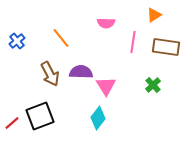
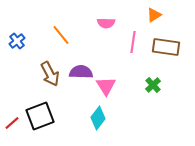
orange line: moved 3 px up
